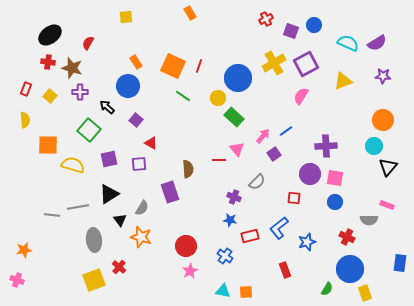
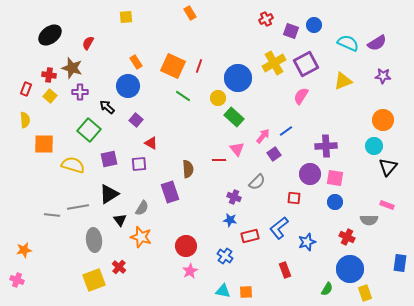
red cross at (48, 62): moved 1 px right, 13 px down
orange square at (48, 145): moved 4 px left, 1 px up
